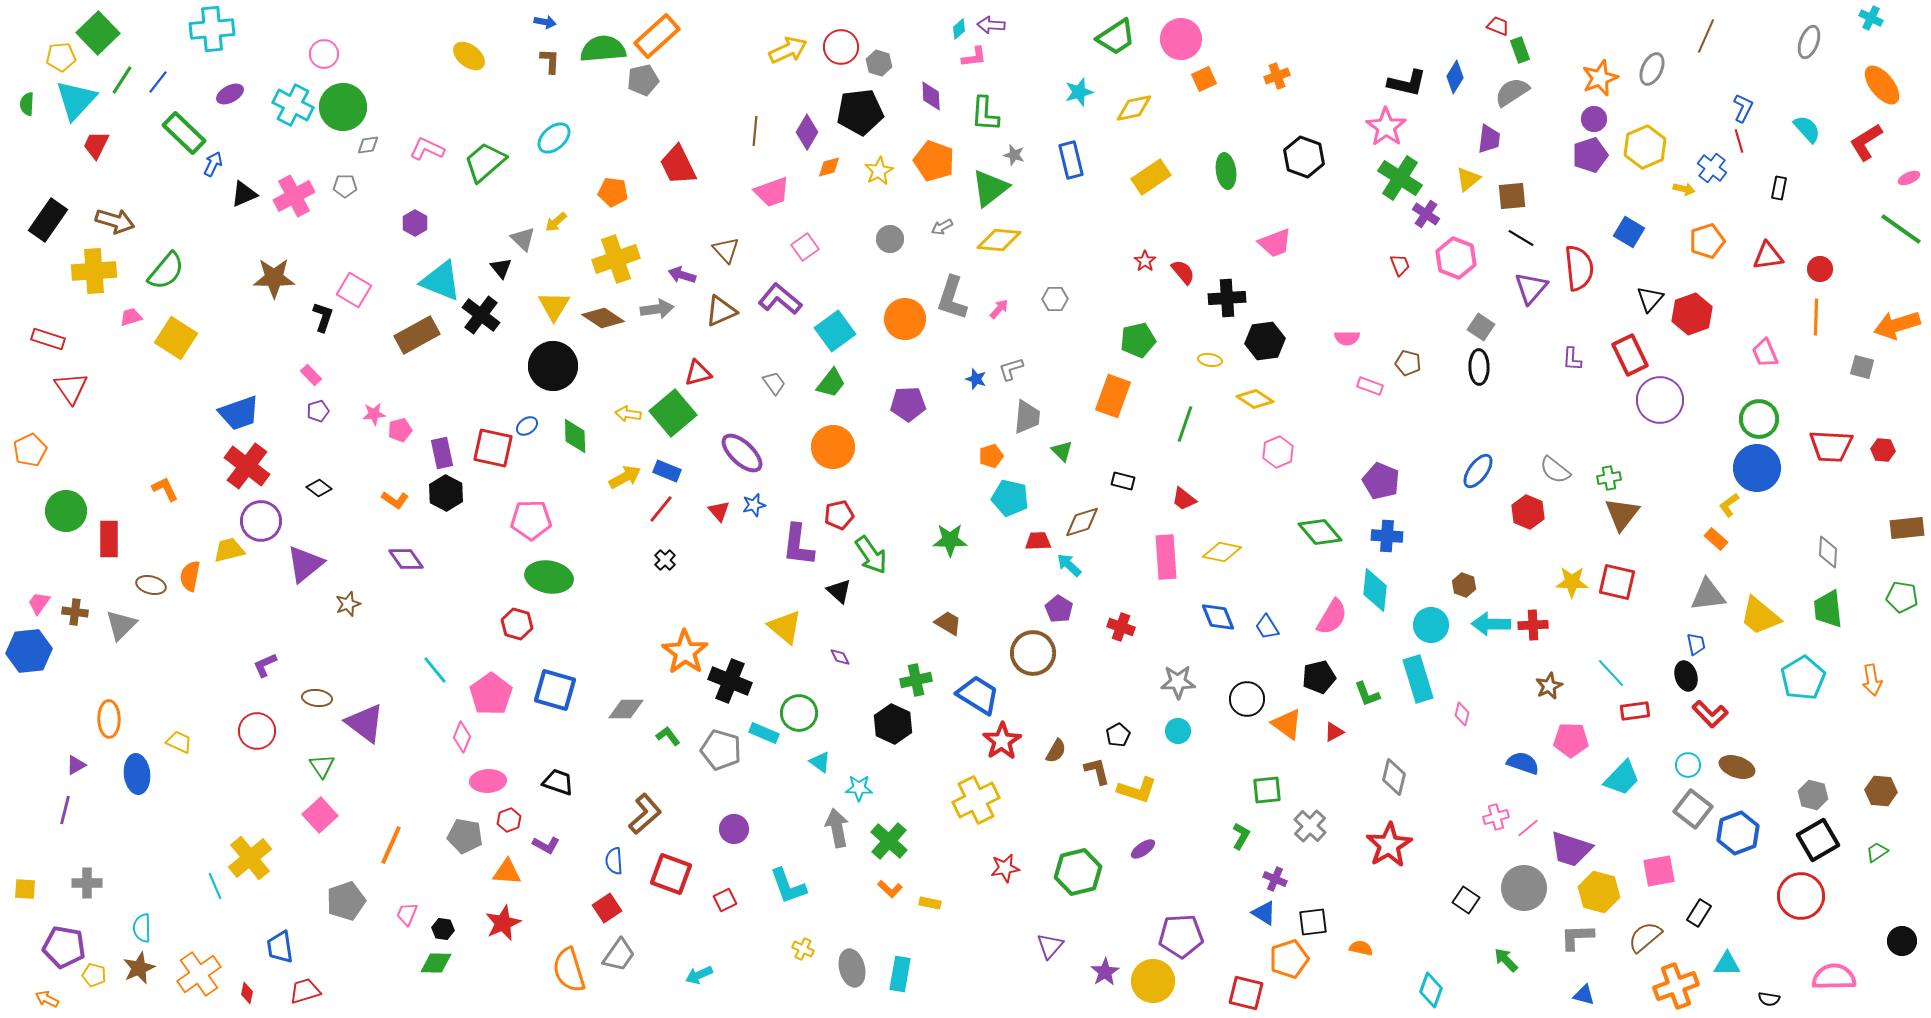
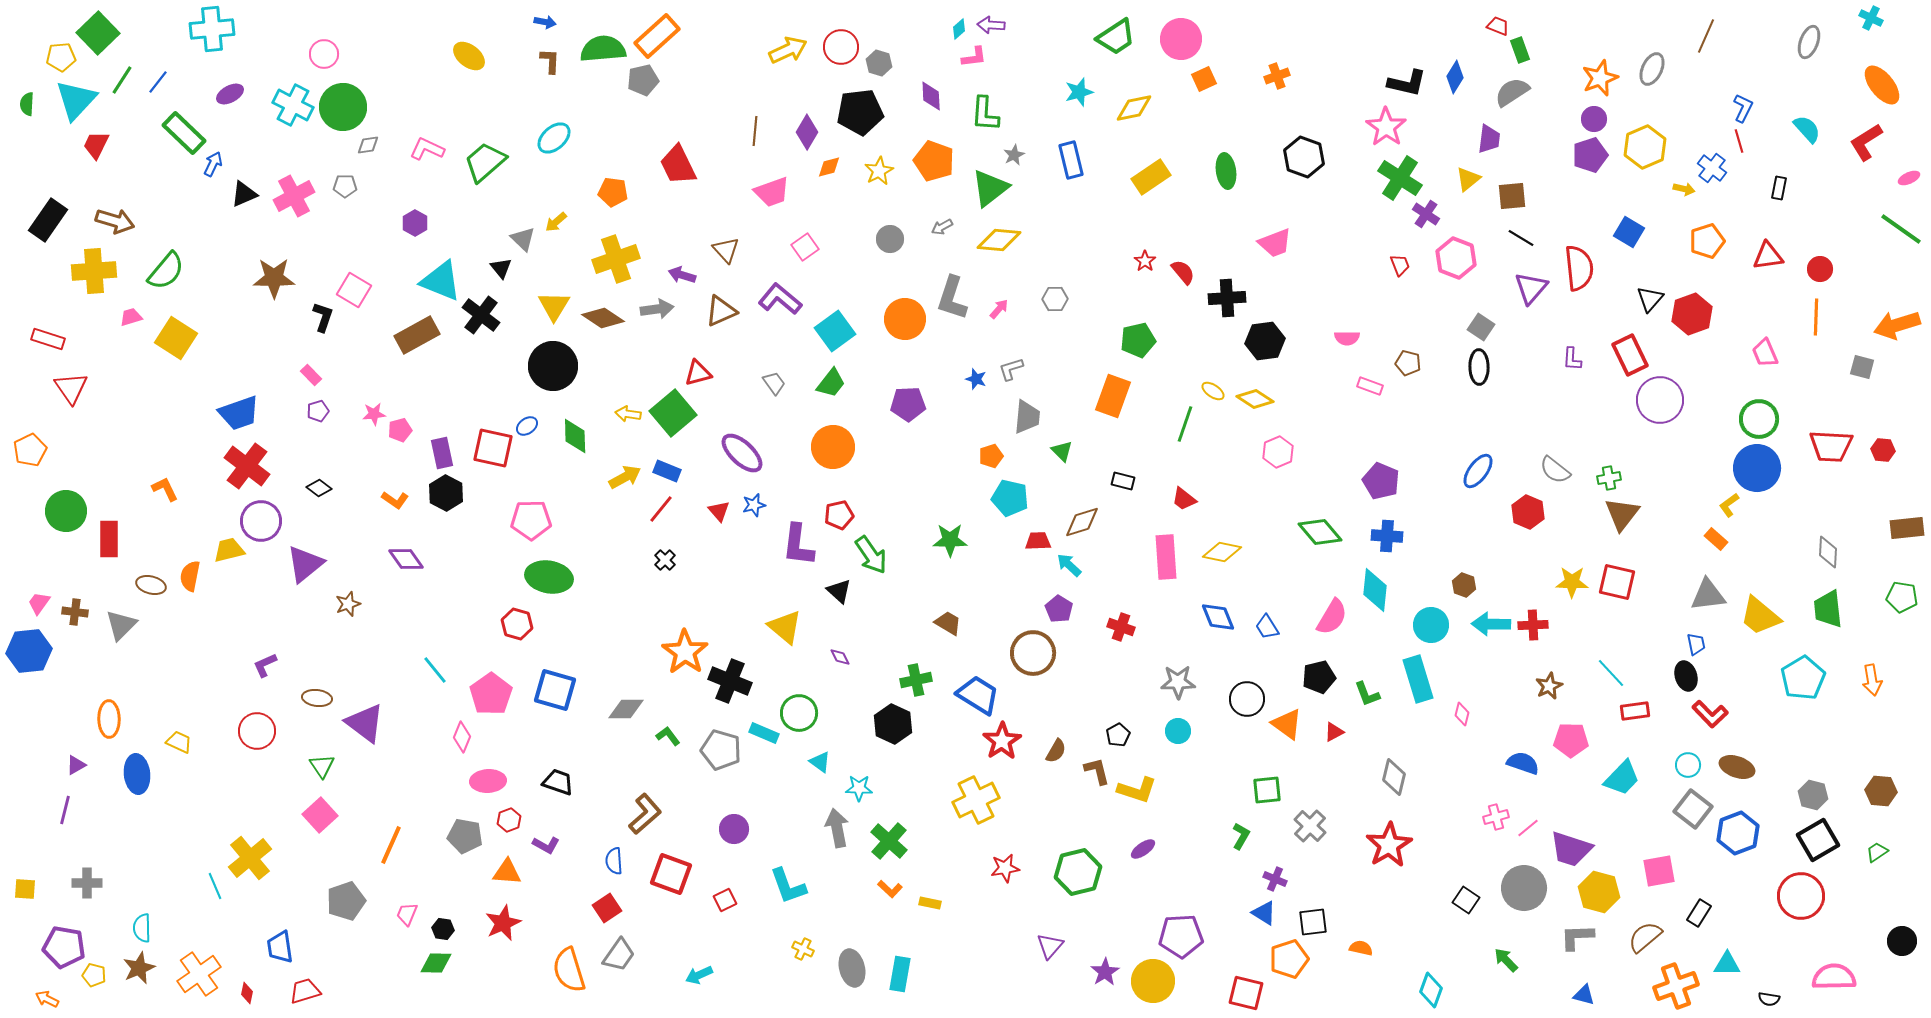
gray star at (1014, 155): rotated 30 degrees clockwise
yellow ellipse at (1210, 360): moved 3 px right, 31 px down; rotated 25 degrees clockwise
